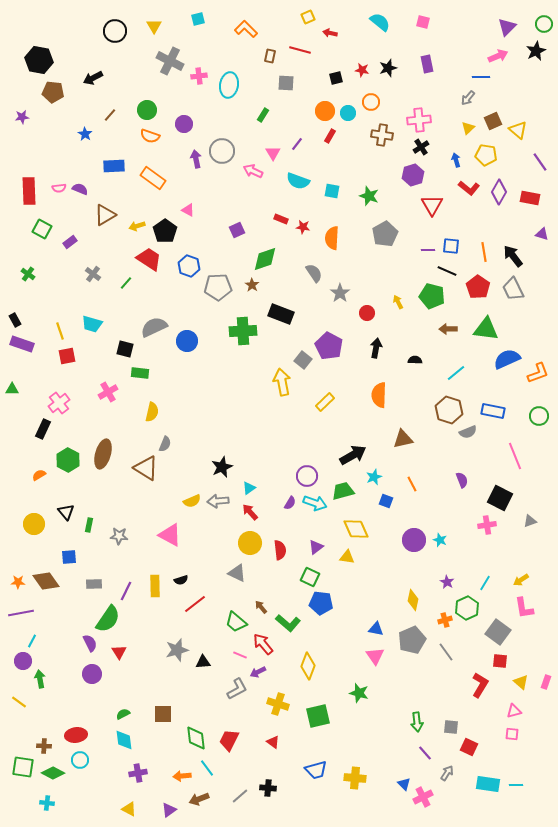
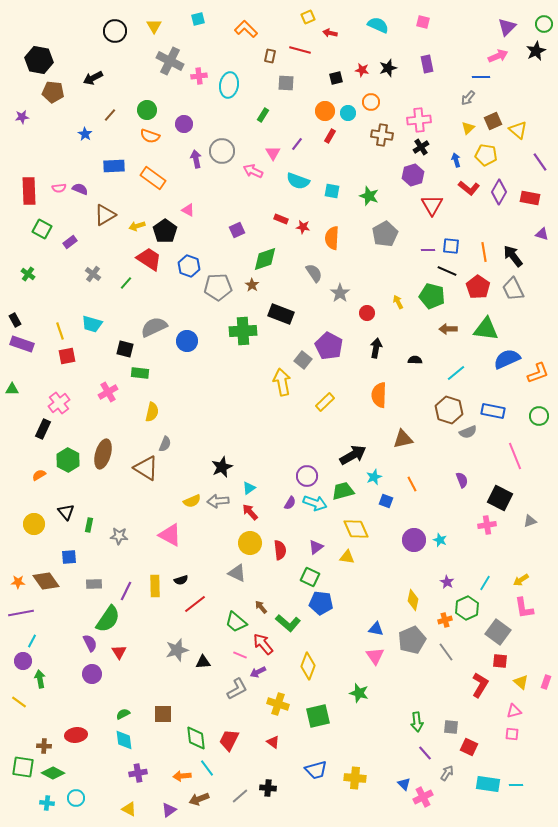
cyan semicircle at (380, 22): moved 2 px left, 3 px down; rotated 15 degrees counterclockwise
cyan circle at (80, 760): moved 4 px left, 38 px down
